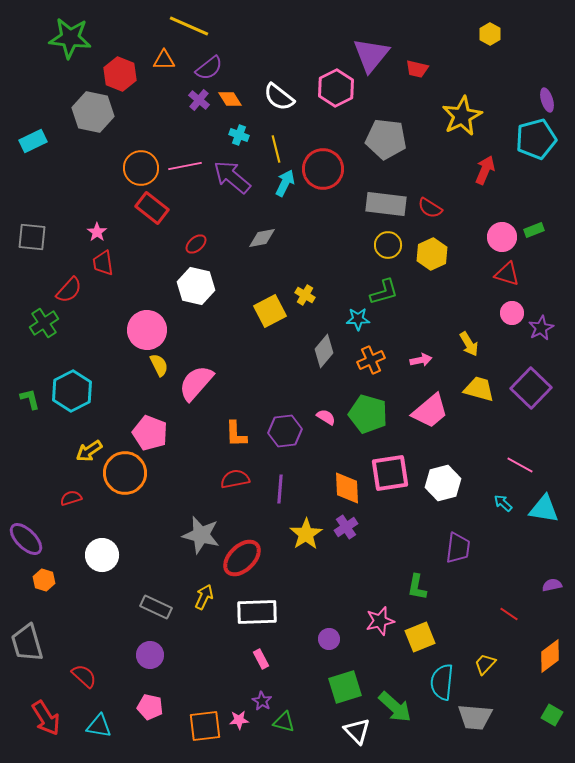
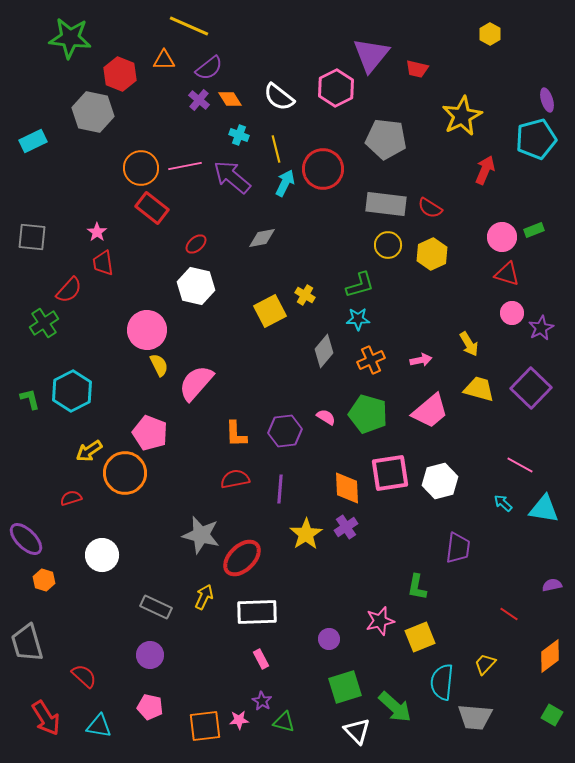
green L-shape at (384, 292): moved 24 px left, 7 px up
white hexagon at (443, 483): moved 3 px left, 2 px up
